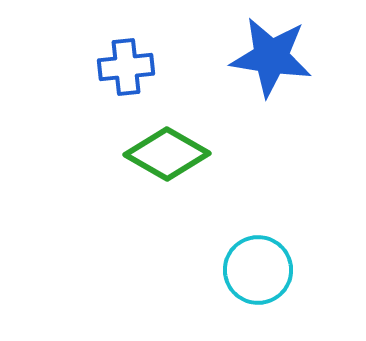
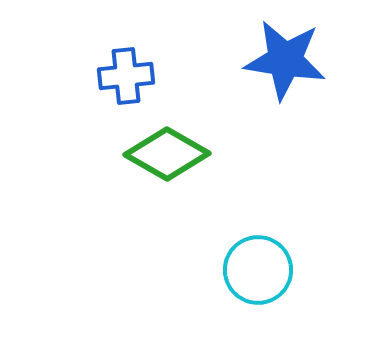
blue star: moved 14 px right, 3 px down
blue cross: moved 9 px down
